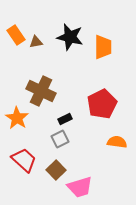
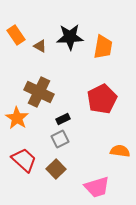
black star: rotated 16 degrees counterclockwise
brown triangle: moved 4 px right, 4 px down; rotated 40 degrees clockwise
orange trapezoid: rotated 10 degrees clockwise
brown cross: moved 2 px left, 1 px down
red pentagon: moved 5 px up
black rectangle: moved 2 px left
orange semicircle: moved 3 px right, 9 px down
brown square: moved 1 px up
pink trapezoid: moved 17 px right
